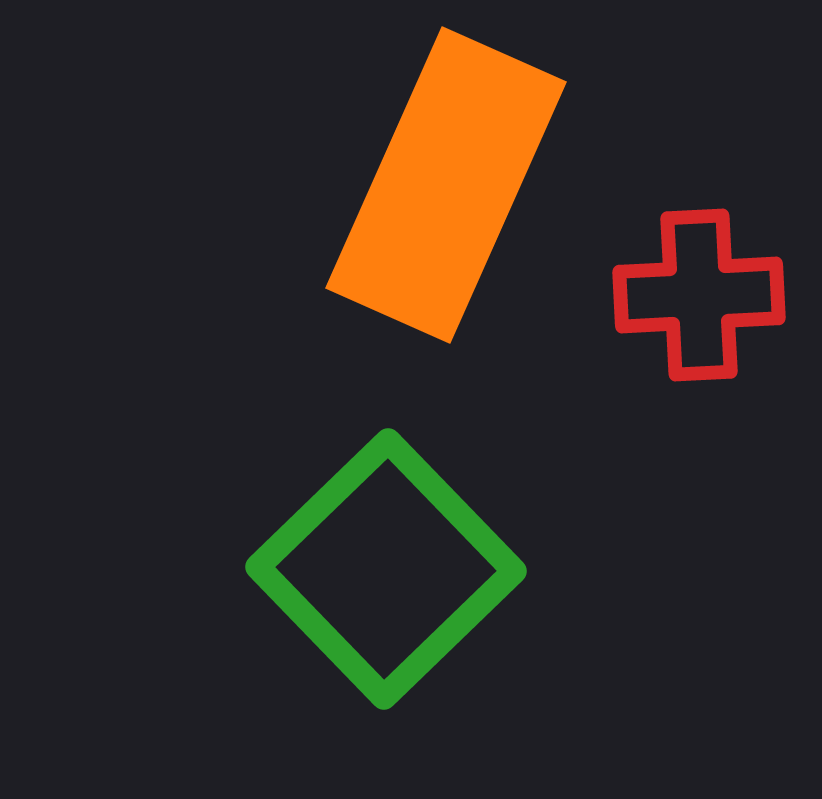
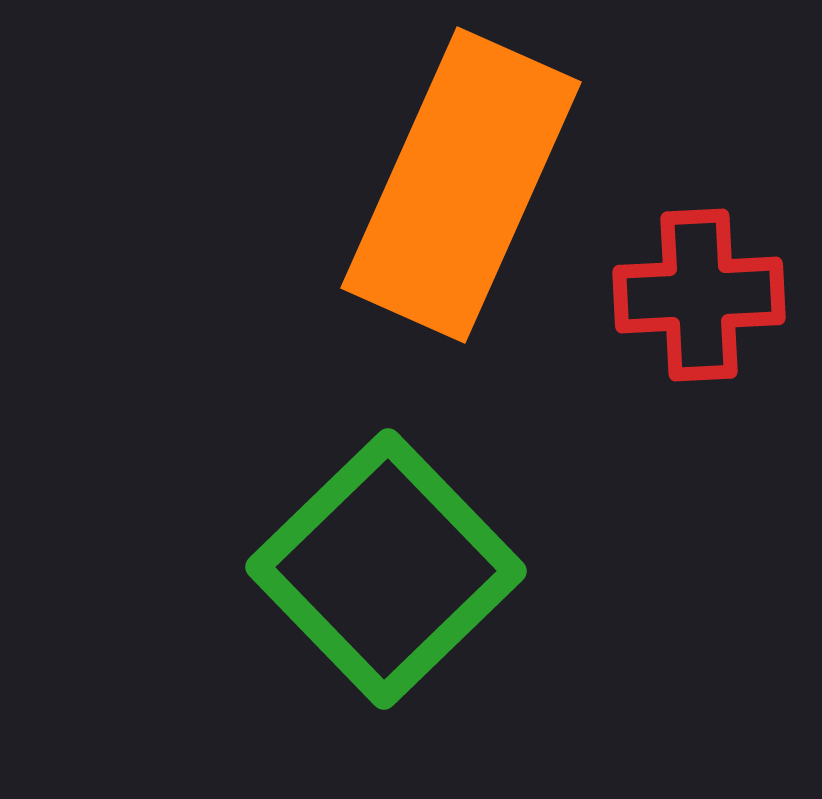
orange rectangle: moved 15 px right
